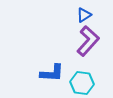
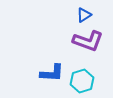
purple L-shape: rotated 68 degrees clockwise
cyan hexagon: moved 2 px up; rotated 25 degrees counterclockwise
